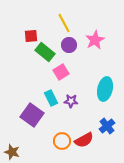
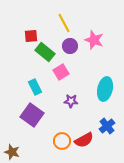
pink star: moved 1 px left; rotated 24 degrees counterclockwise
purple circle: moved 1 px right, 1 px down
cyan rectangle: moved 16 px left, 11 px up
